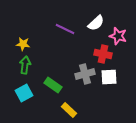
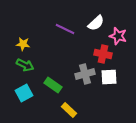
green arrow: rotated 108 degrees clockwise
